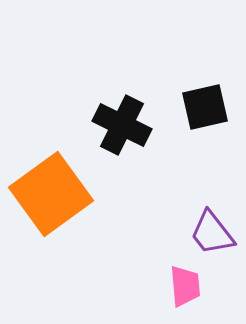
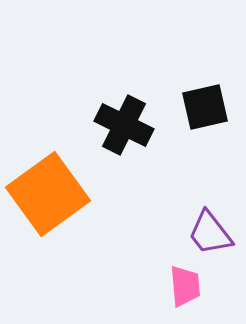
black cross: moved 2 px right
orange square: moved 3 px left
purple trapezoid: moved 2 px left
